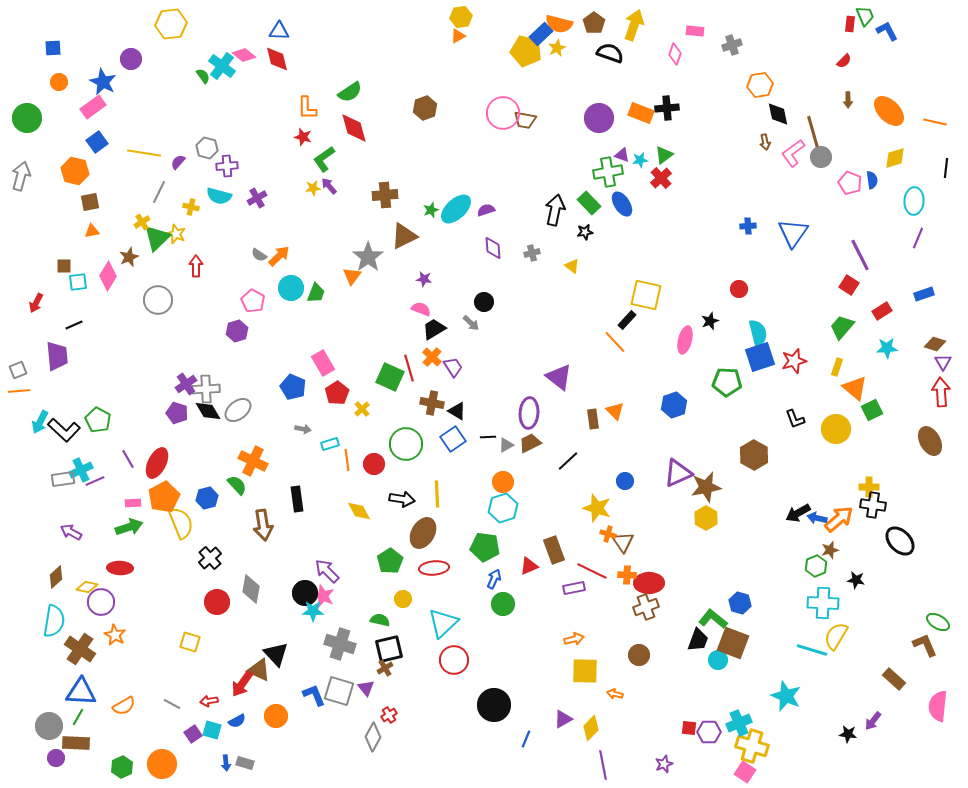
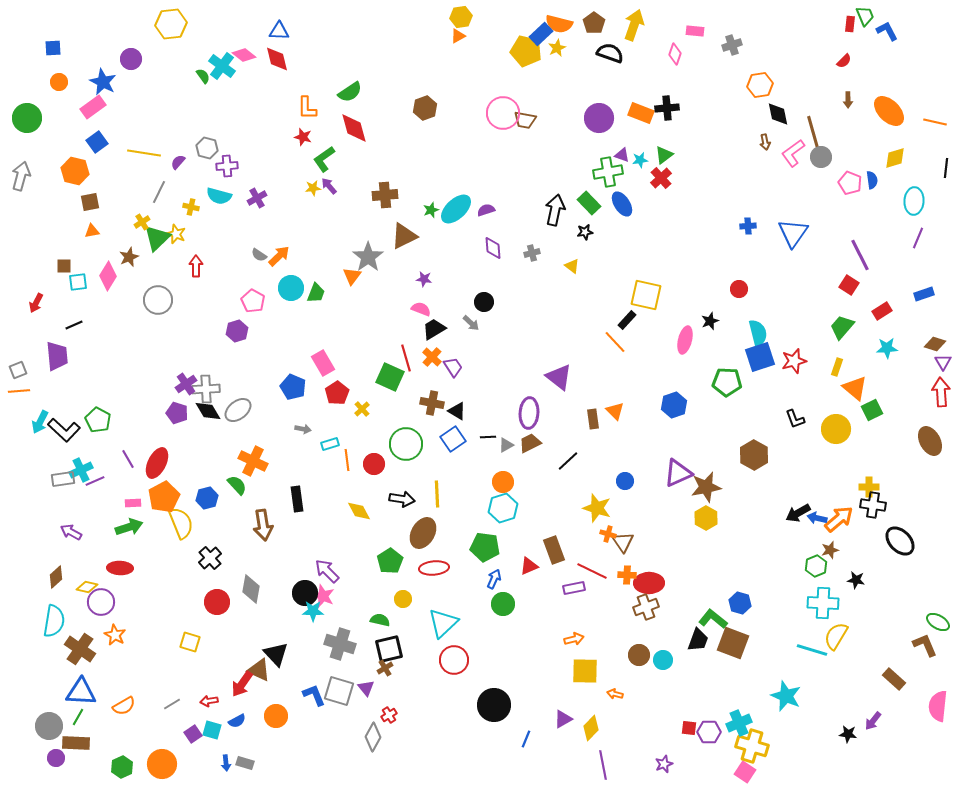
red line at (409, 368): moved 3 px left, 10 px up
cyan circle at (718, 660): moved 55 px left
gray line at (172, 704): rotated 60 degrees counterclockwise
